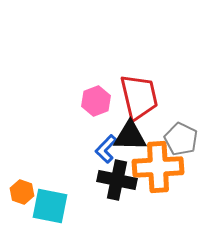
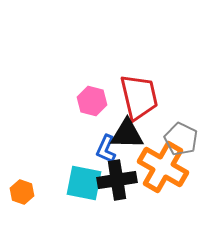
pink hexagon: moved 4 px left; rotated 24 degrees counterclockwise
black triangle: moved 3 px left, 2 px up
blue L-shape: rotated 20 degrees counterclockwise
orange cross: moved 5 px right; rotated 33 degrees clockwise
black cross: rotated 21 degrees counterclockwise
cyan square: moved 34 px right, 23 px up
